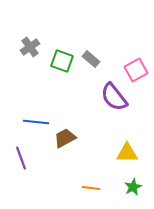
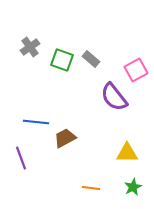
green square: moved 1 px up
